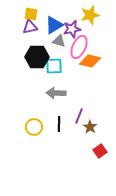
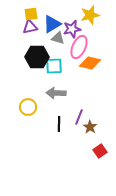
yellow square: rotated 16 degrees counterclockwise
blue triangle: moved 2 px left, 1 px up
gray triangle: moved 1 px left, 3 px up
orange diamond: moved 2 px down
purple line: moved 1 px down
yellow circle: moved 6 px left, 20 px up
